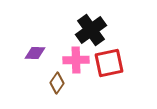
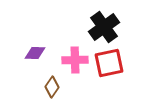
black cross: moved 13 px right, 3 px up
pink cross: moved 1 px left
brown diamond: moved 5 px left, 4 px down
